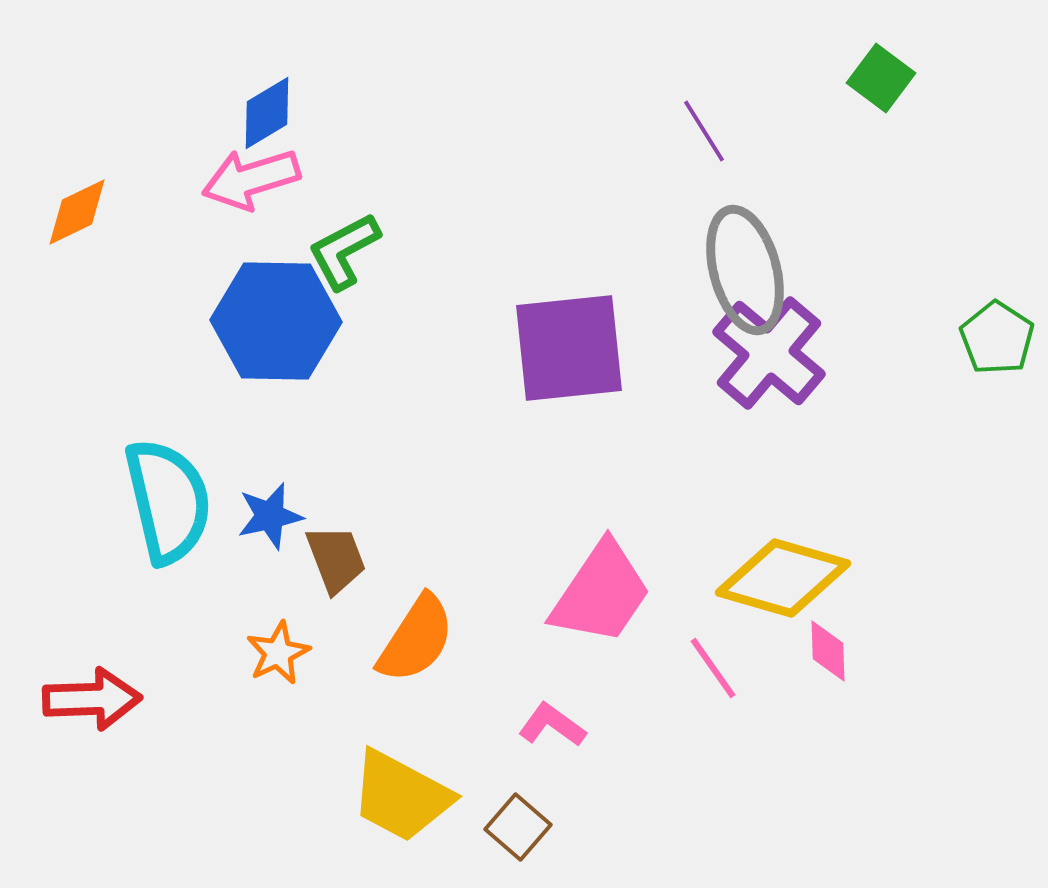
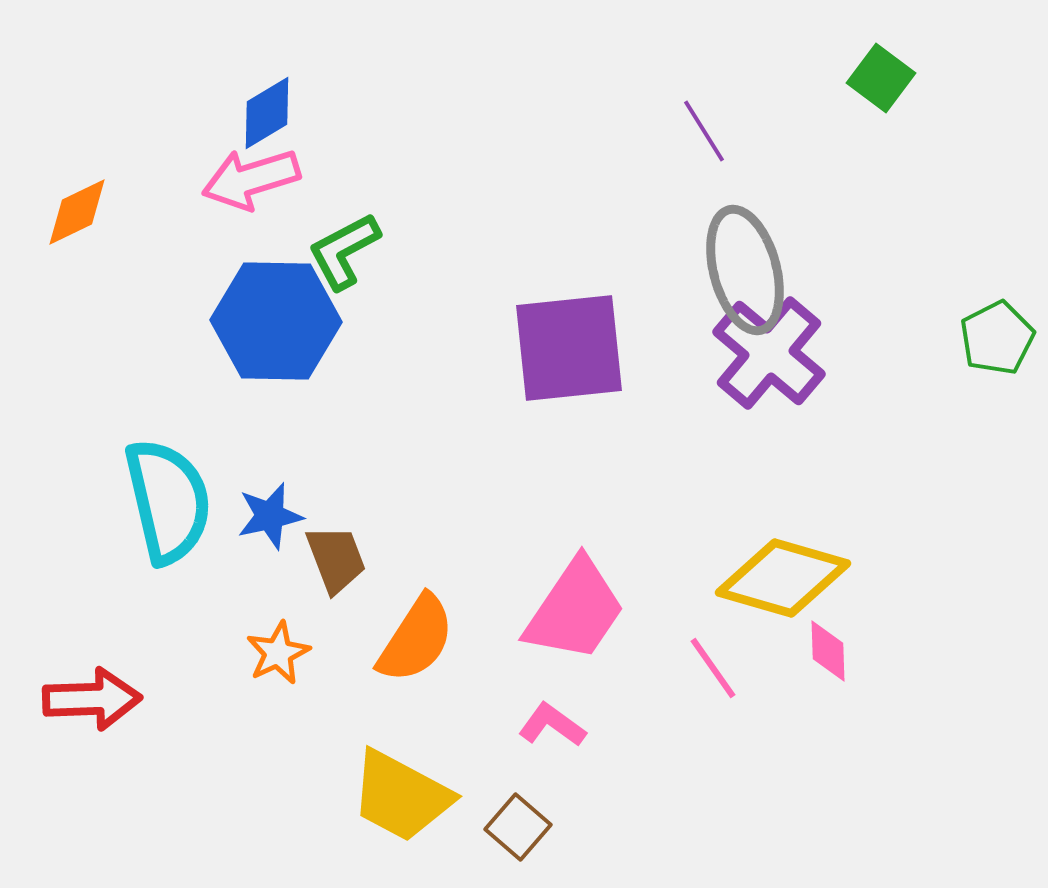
green pentagon: rotated 12 degrees clockwise
pink trapezoid: moved 26 px left, 17 px down
